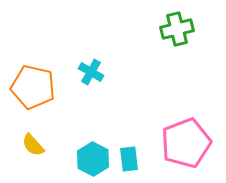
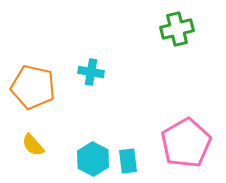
cyan cross: rotated 20 degrees counterclockwise
pink pentagon: rotated 9 degrees counterclockwise
cyan rectangle: moved 1 px left, 2 px down
